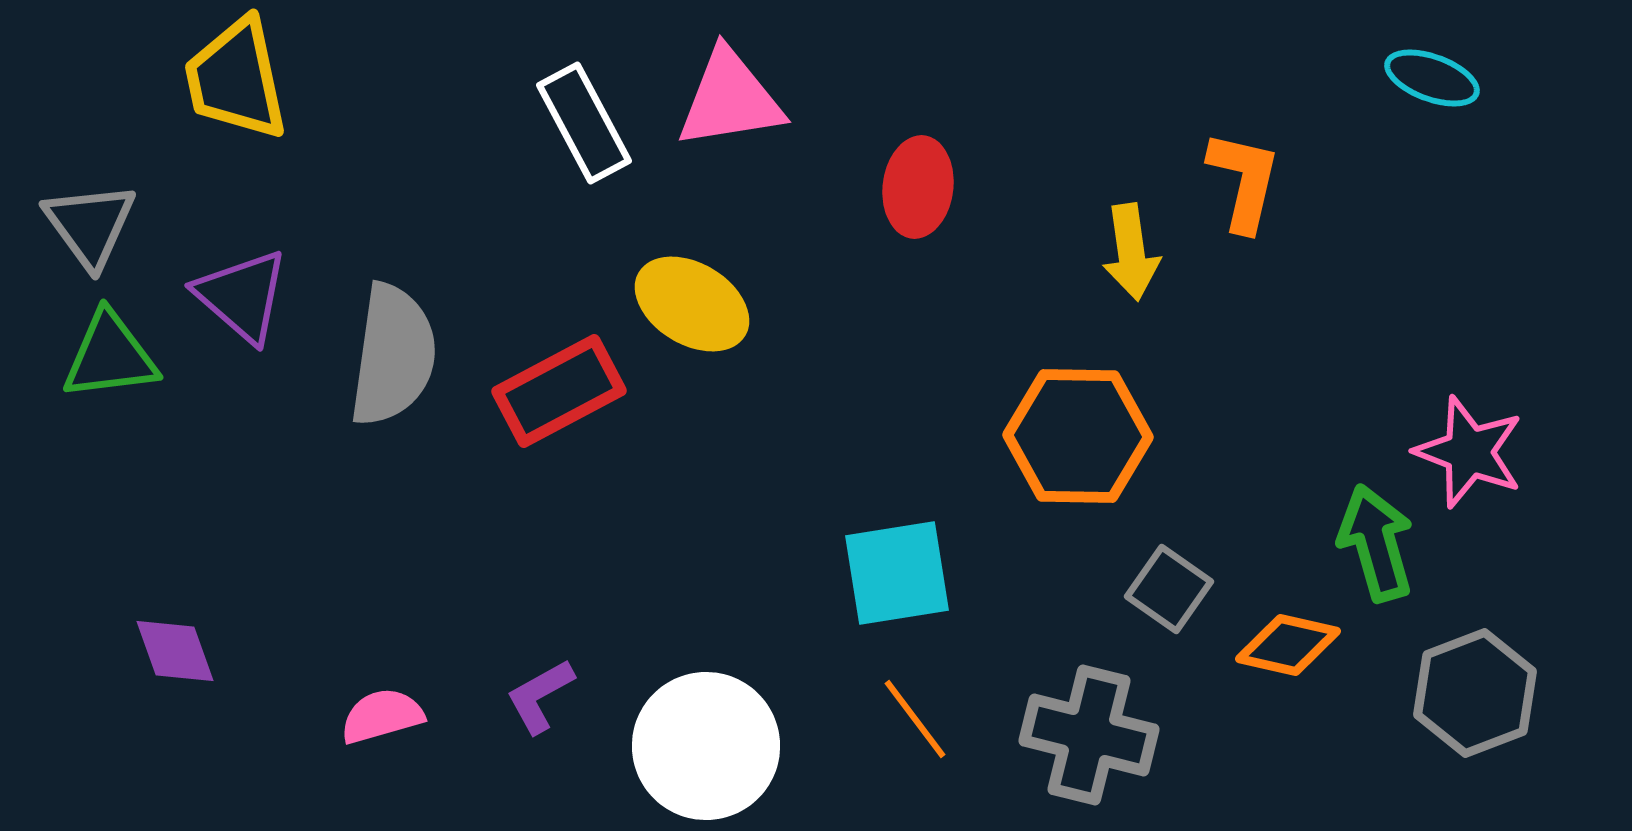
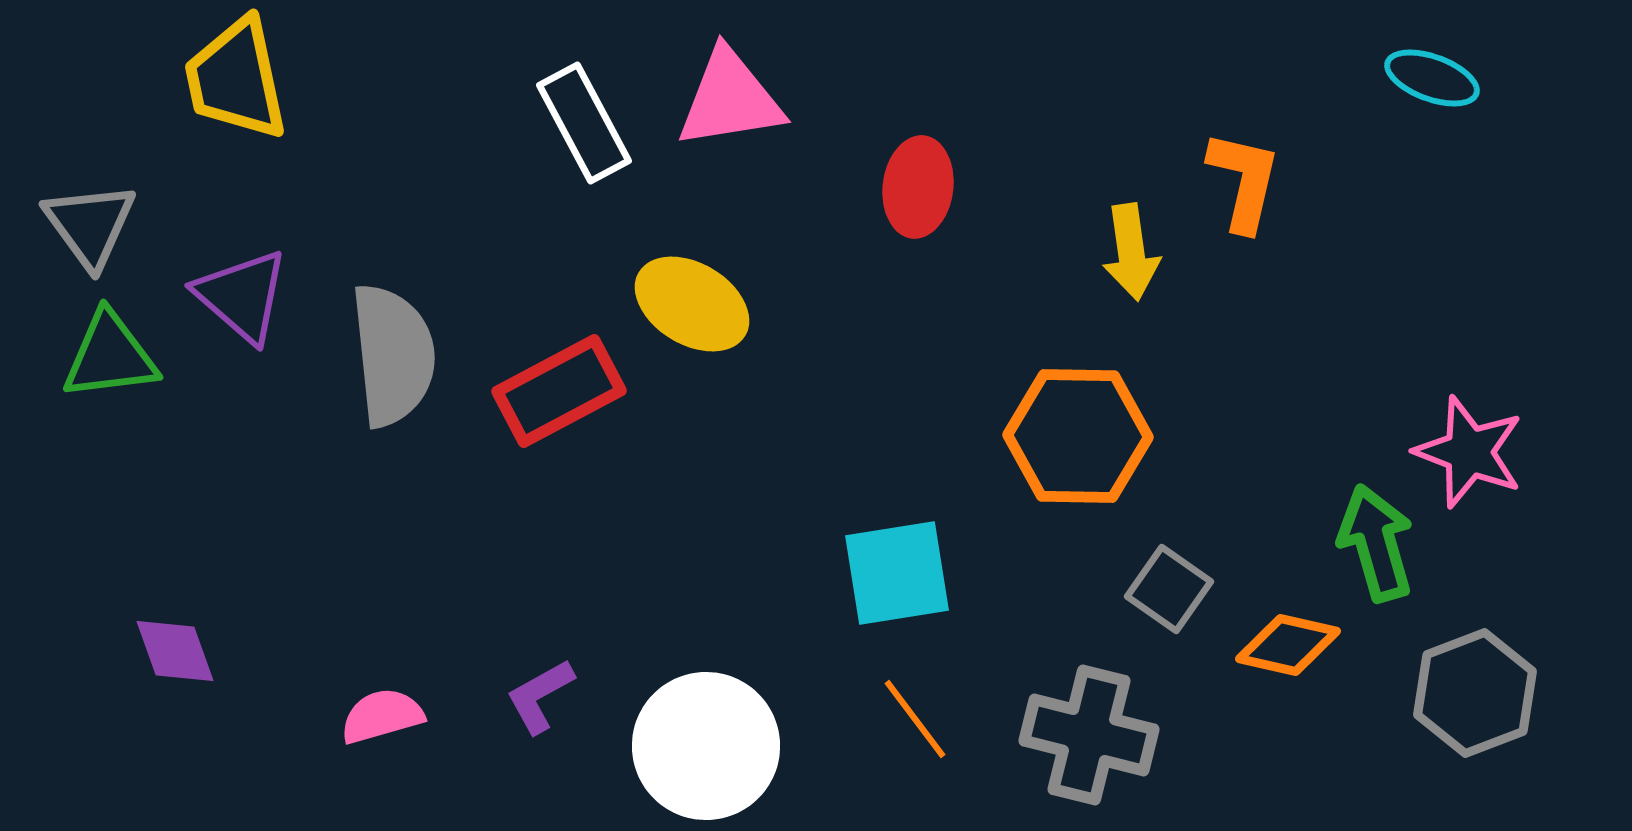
gray semicircle: rotated 14 degrees counterclockwise
